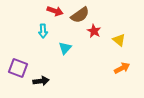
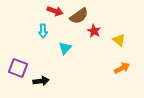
brown semicircle: moved 1 px left, 1 px down
